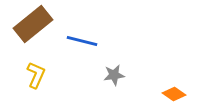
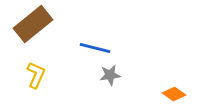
blue line: moved 13 px right, 7 px down
gray star: moved 4 px left
